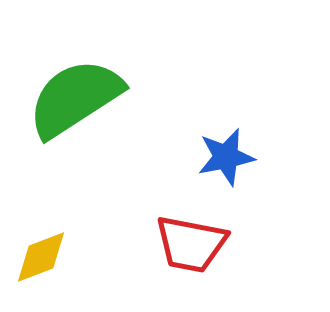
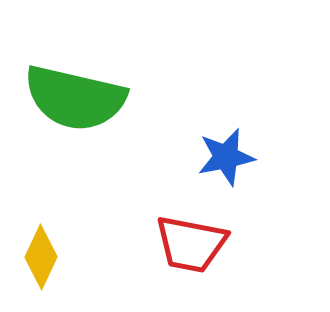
green semicircle: rotated 134 degrees counterclockwise
yellow diamond: rotated 44 degrees counterclockwise
